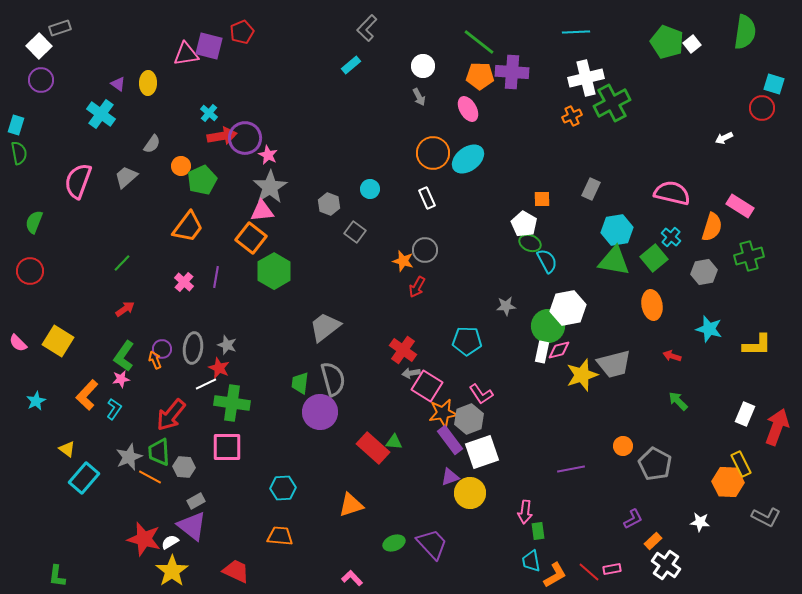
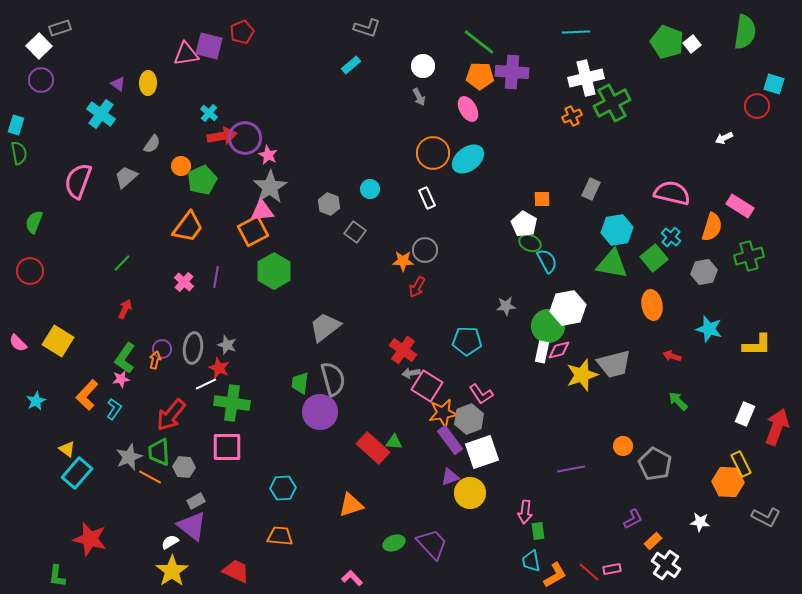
gray L-shape at (367, 28): rotated 116 degrees counterclockwise
red circle at (762, 108): moved 5 px left, 2 px up
orange square at (251, 238): moved 2 px right, 7 px up; rotated 24 degrees clockwise
orange star at (403, 261): rotated 15 degrees counterclockwise
green triangle at (614, 261): moved 2 px left, 3 px down
red arrow at (125, 309): rotated 30 degrees counterclockwise
green L-shape at (124, 356): moved 1 px right, 2 px down
orange arrow at (155, 360): rotated 36 degrees clockwise
cyan rectangle at (84, 478): moved 7 px left, 5 px up
red star at (144, 539): moved 54 px left
